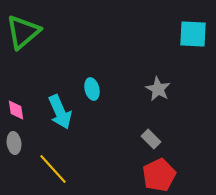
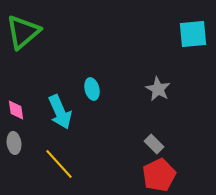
cyan square: rotated 8 degrees counterclockwise
gray rectangle: moved 3 px right, 5 px down
yellow line: moved 6 px right, 5 px up
